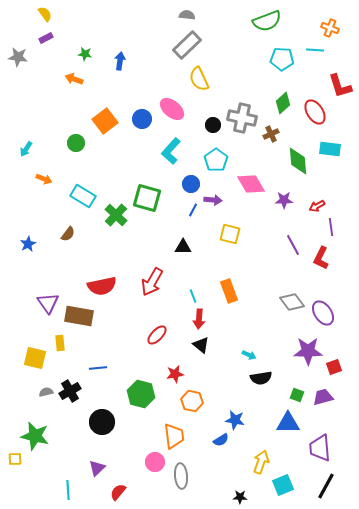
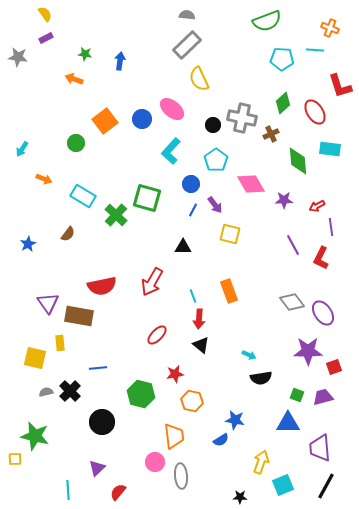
cyan arrow at (26, 149): moved 4 px left
purple arrow at (213, 200): moved 2 px right, 5 px down; rotated 48 degrees clockwise
black cross at (70, 391): rotated 15 degrees counterclockwise
